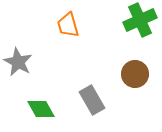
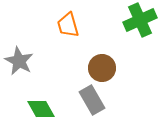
gray star: moved 1 px right, 1 px up
brown circle: moved 33 px left, 6 px up
